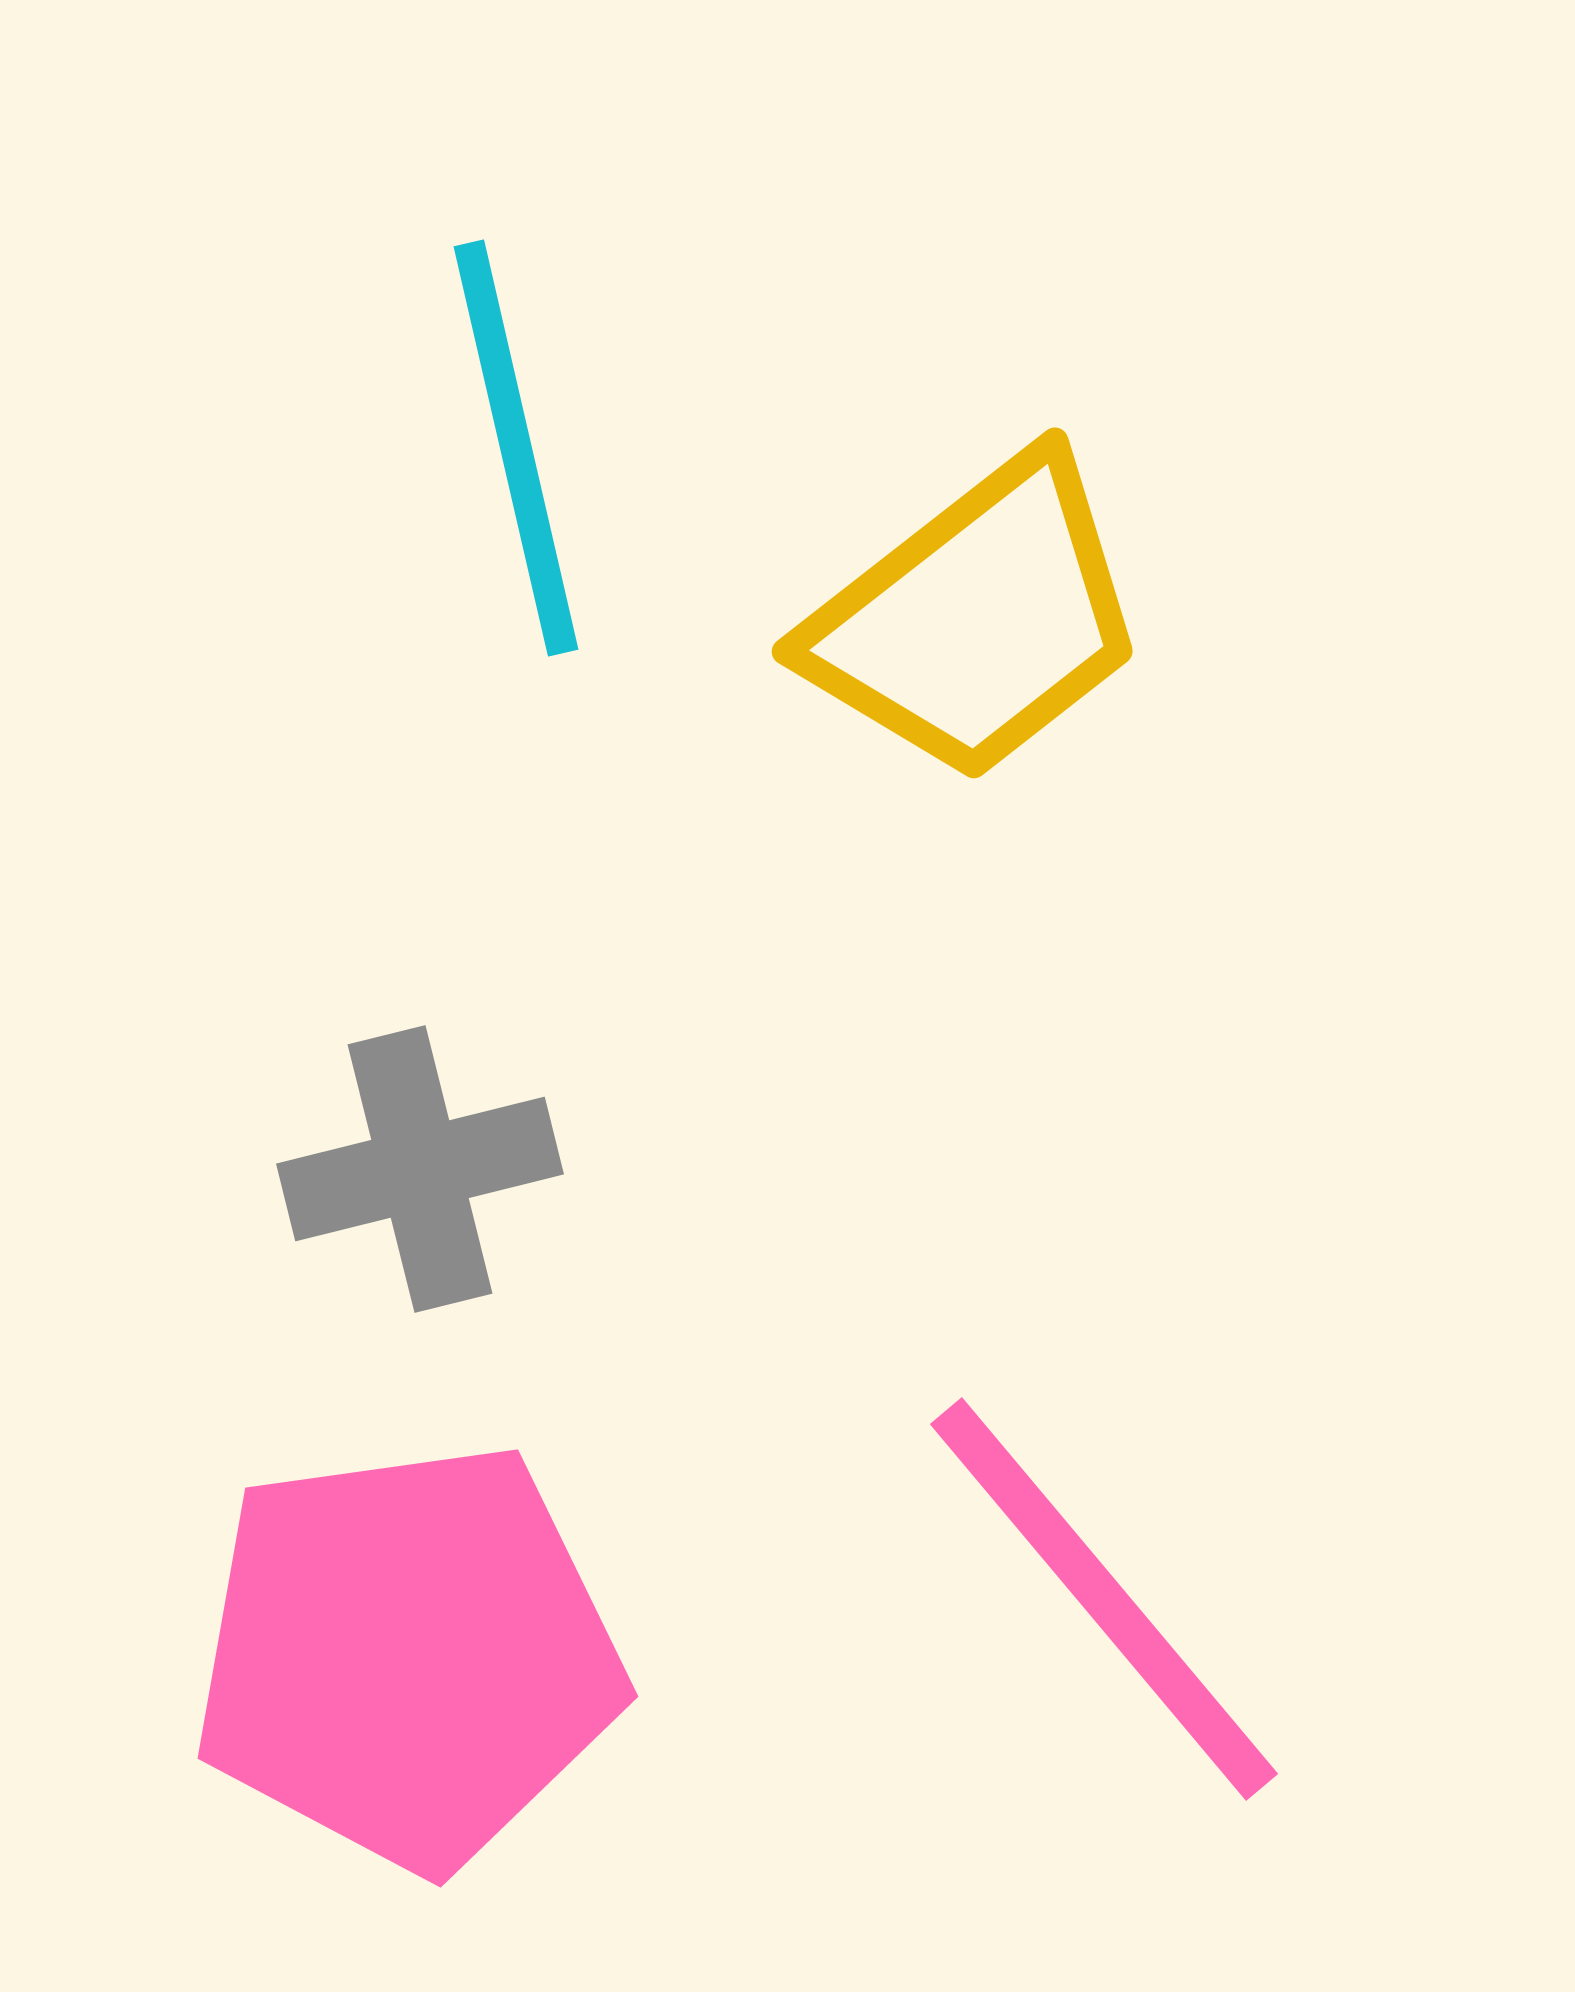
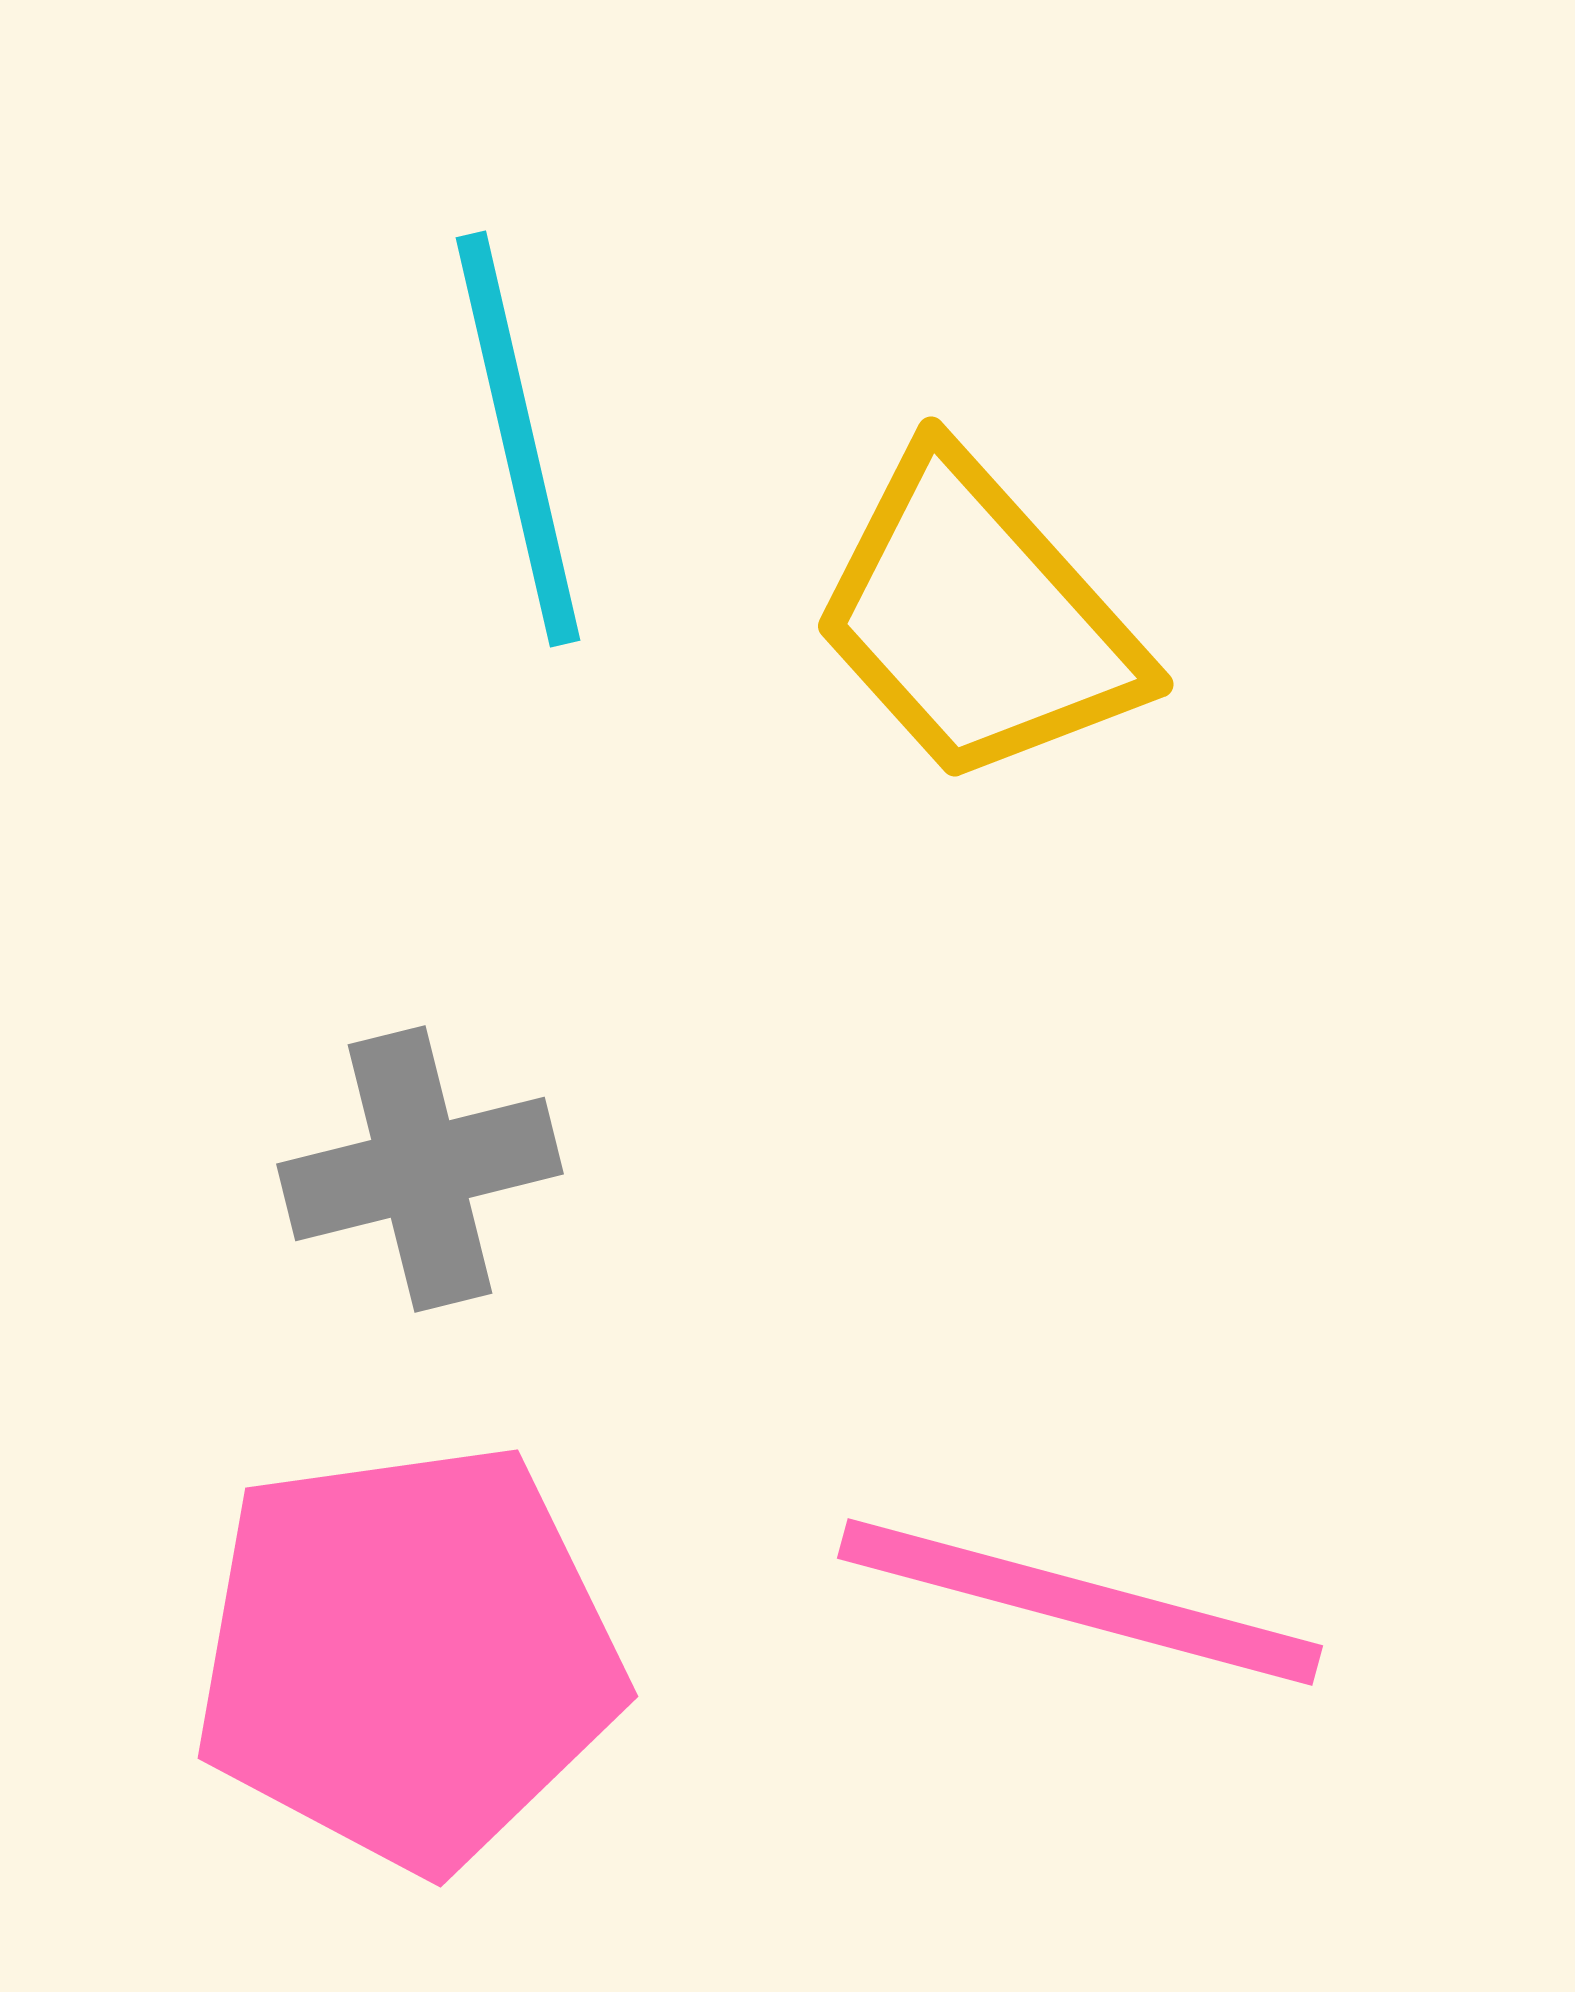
cyan line: moved 2 px right, 9 px up
yellow trapezoid: rotated 86 degrees clockwise
pink line: moved 24 px left, 3 px down; rotated 35 degrees counterclockwise
